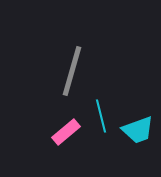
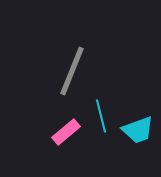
gray line: rotated 6 degrees clockwise
